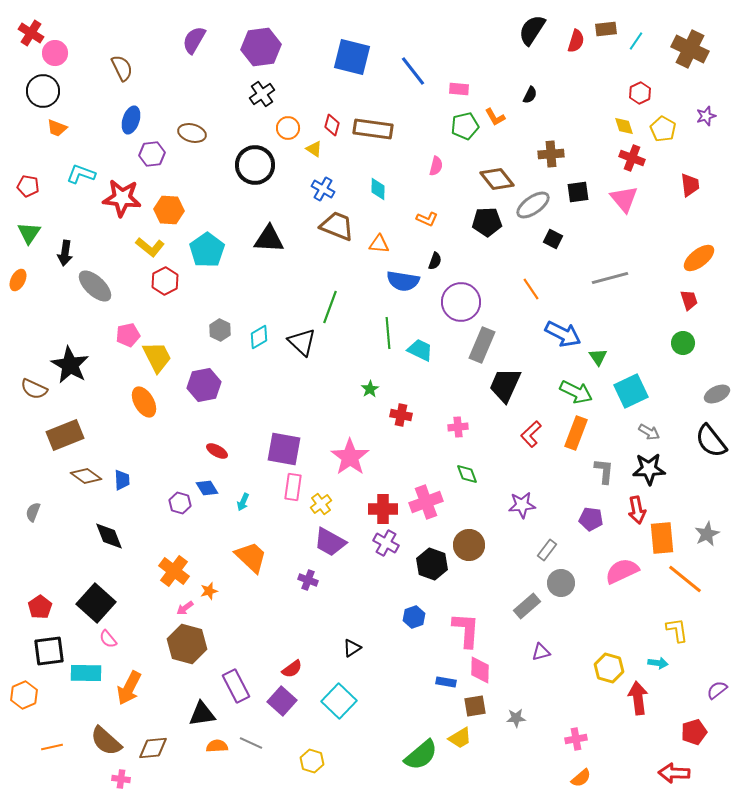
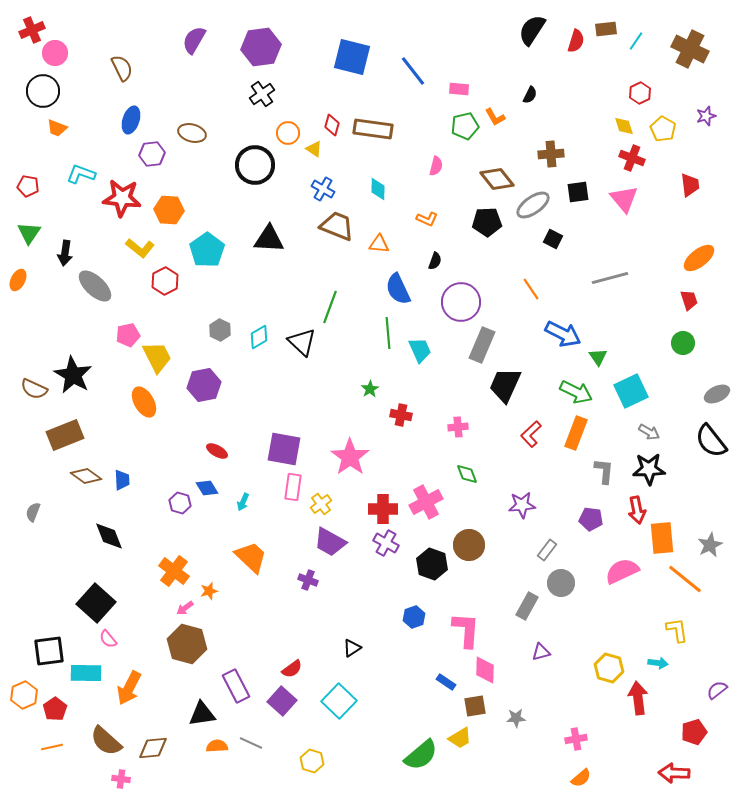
red cross at (31, 33): moved 1 px right, 3 px up; rotated 35 degrees clockwise
orange circle at (288, 128): moved 5 px down
yellow L-shape at (150, 247): moved 10 px left, 1 px down
blue semicircle at (403, 281): moved 5 px left, 8 px down; rotated 56 degrees clockwise
cyan trapezoid at (420, 350): rotated 40 degrees clockwise
black star at (70, 365): moved 3 px right, 10 px down
pink cross at (426, 502): rotated 8 degrees counterclockwise
gray star at (707, 534): moved 3 px right, 11 px down
gray rectangle at (527, 606): rotated 20 degrees counterclockwise
red pentagon at (40, 607): moved 15 px right, 102 px down
pink diamond at (480, 670): moved 5 px right
blue rectangle at (446, 682): rotated 24 degrees clockwise
